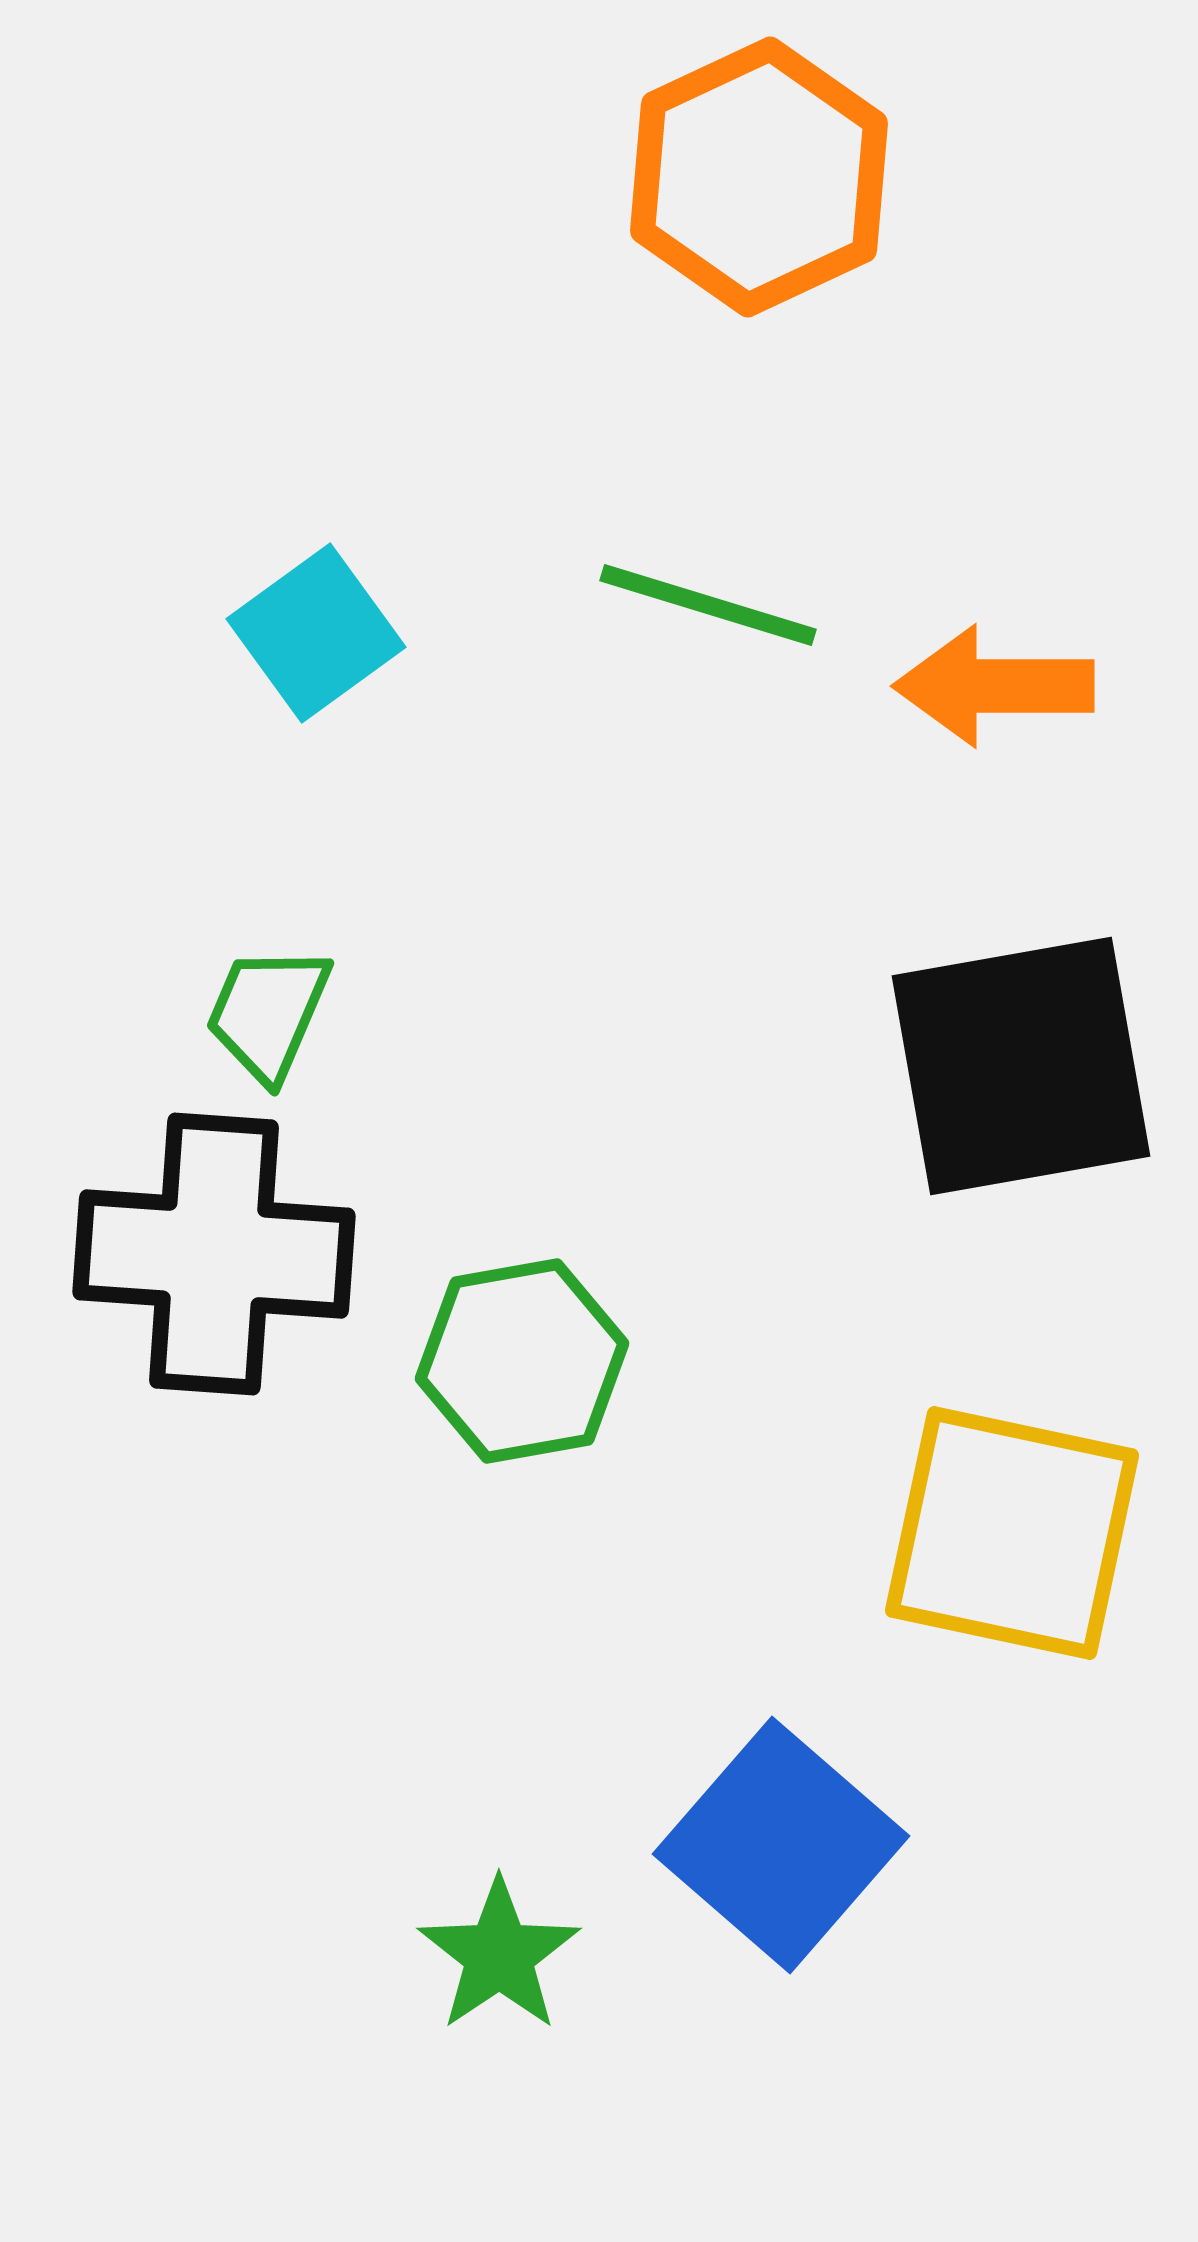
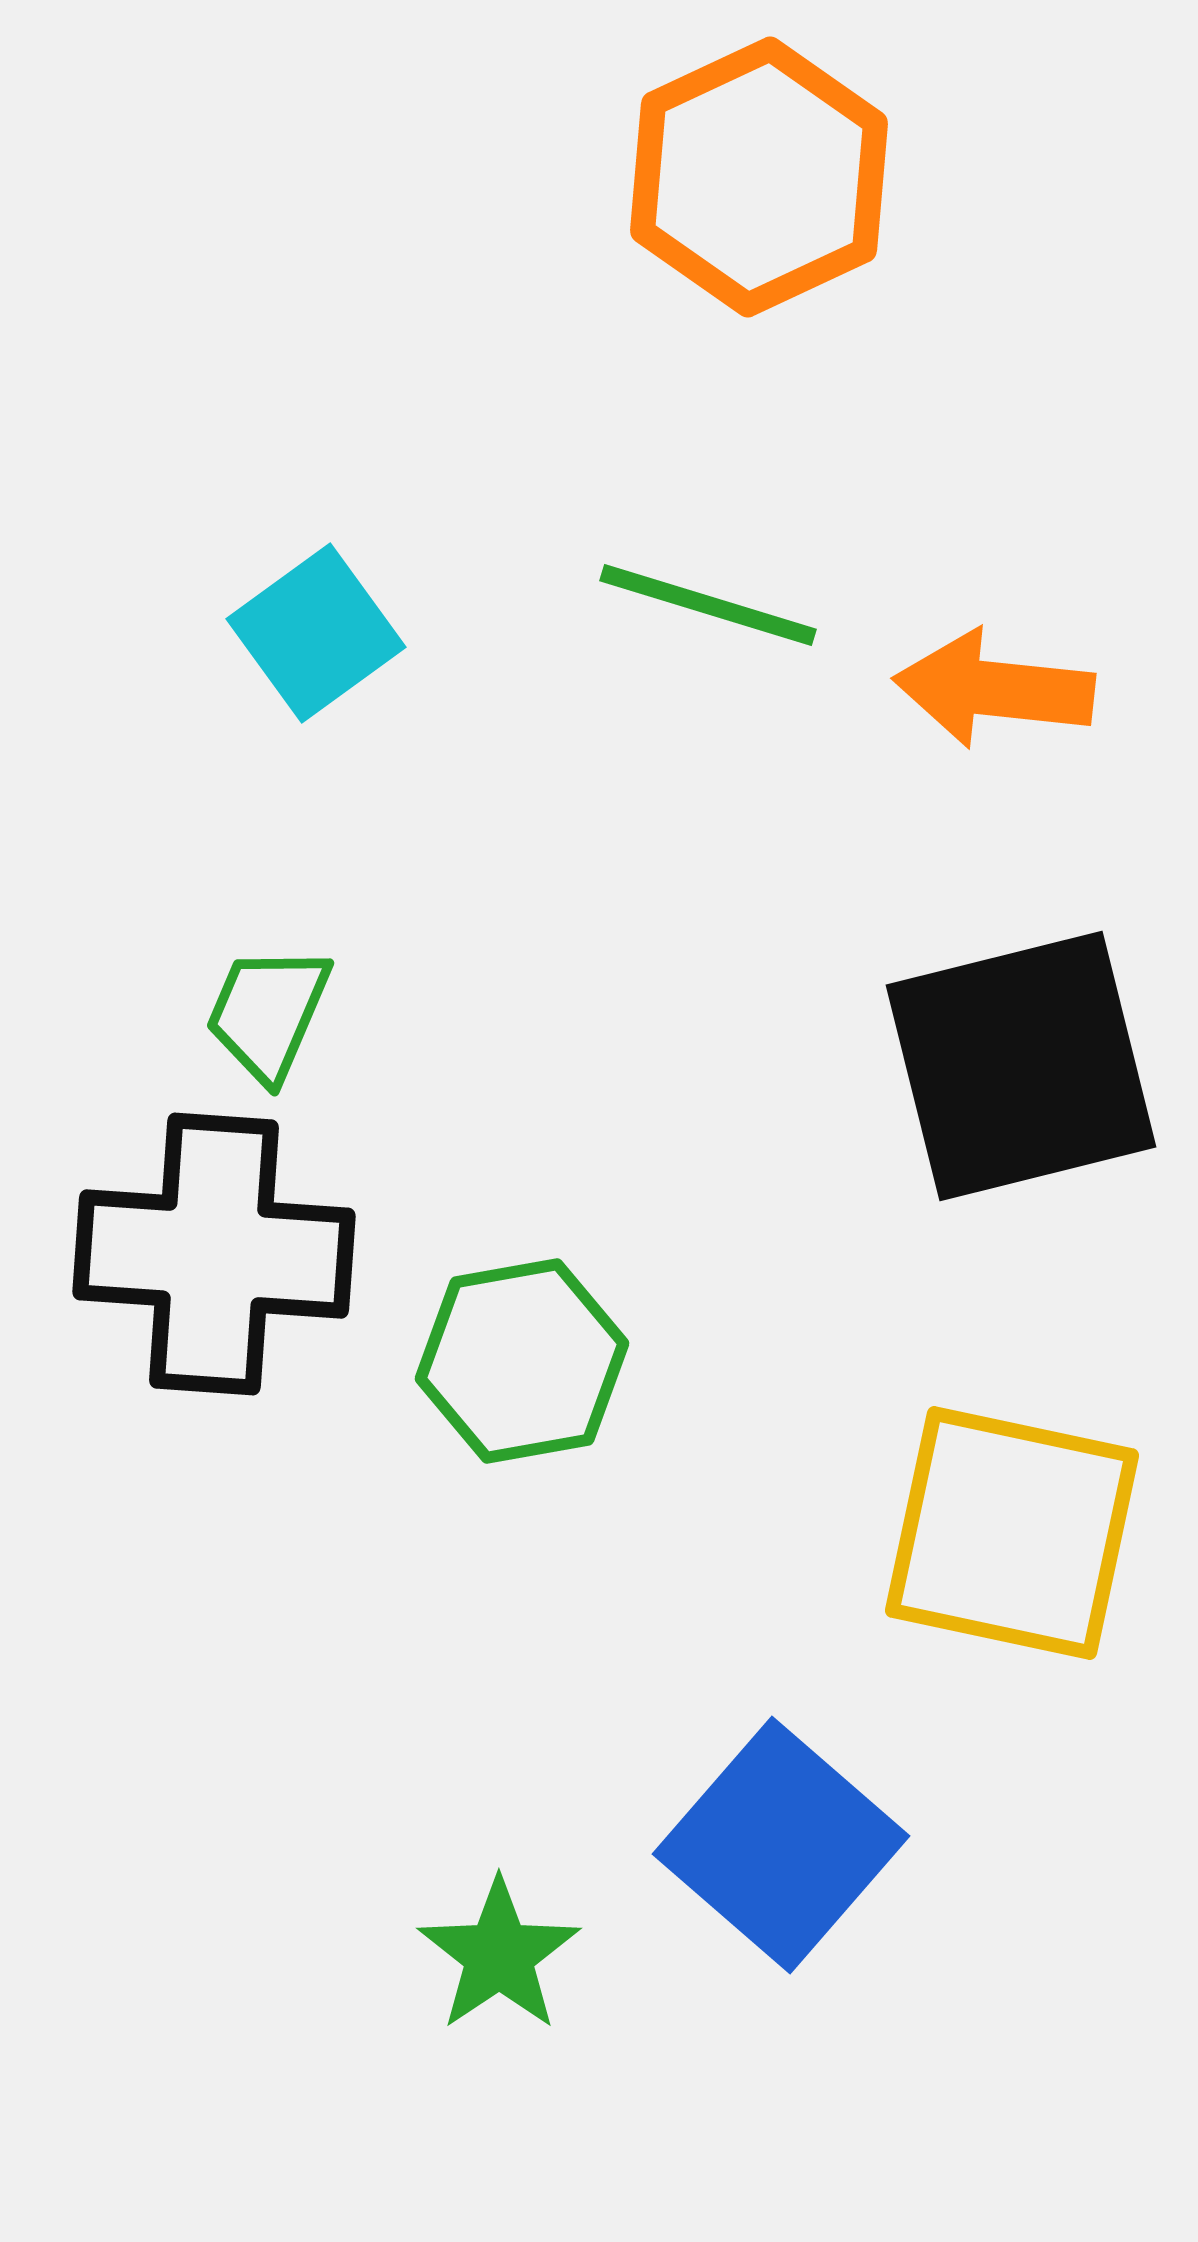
orange arrow: moved 3 px down; rotated 6 degrees clockwise
black square: rotated 4 degrees counterclockwise
